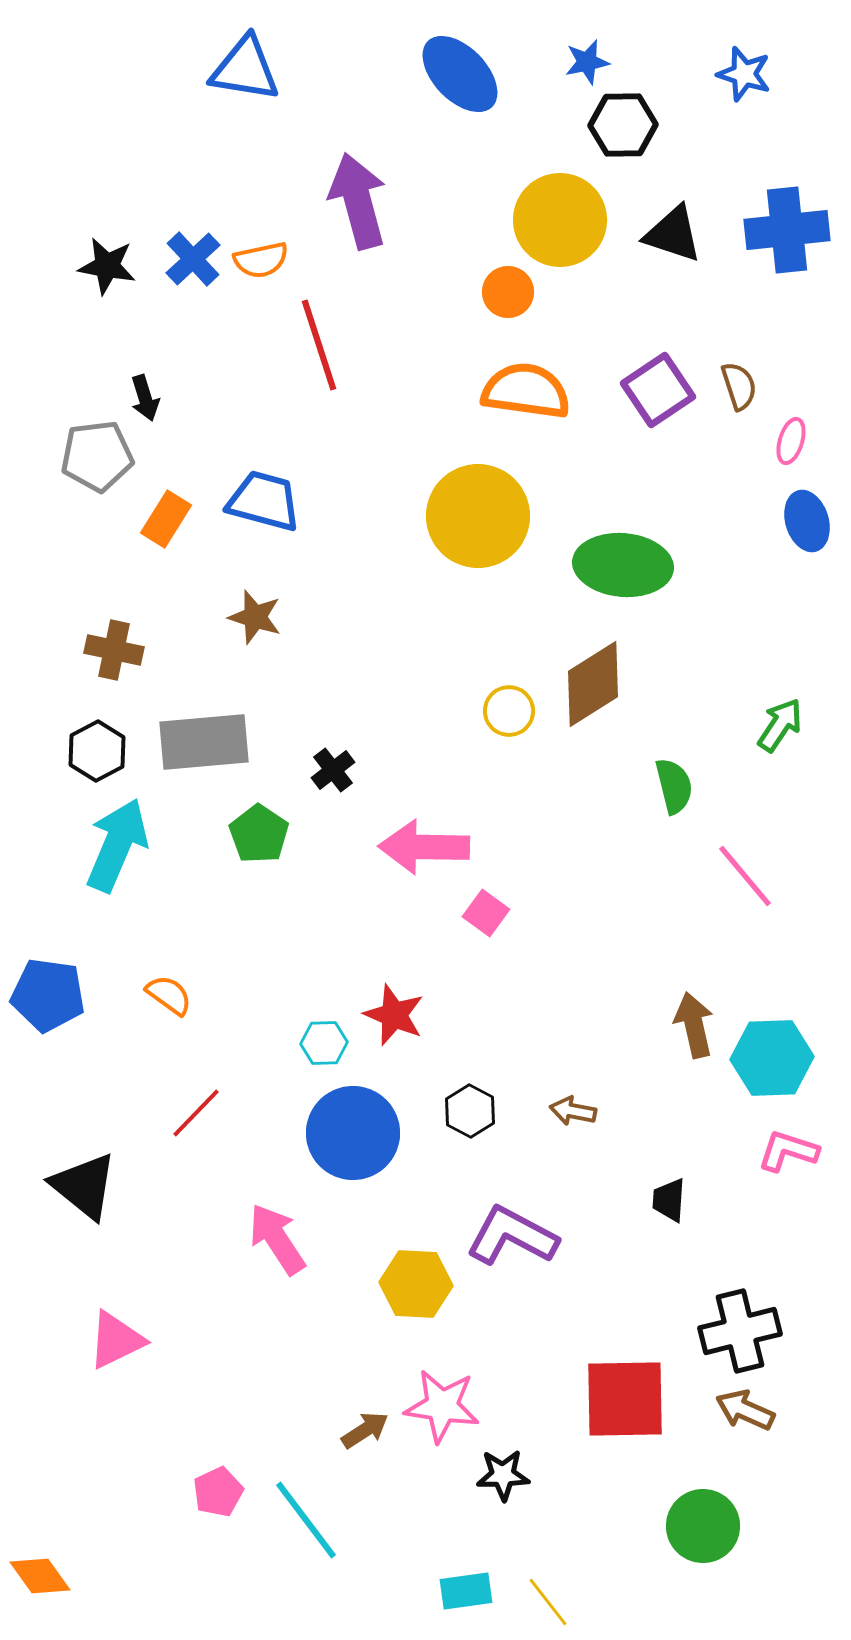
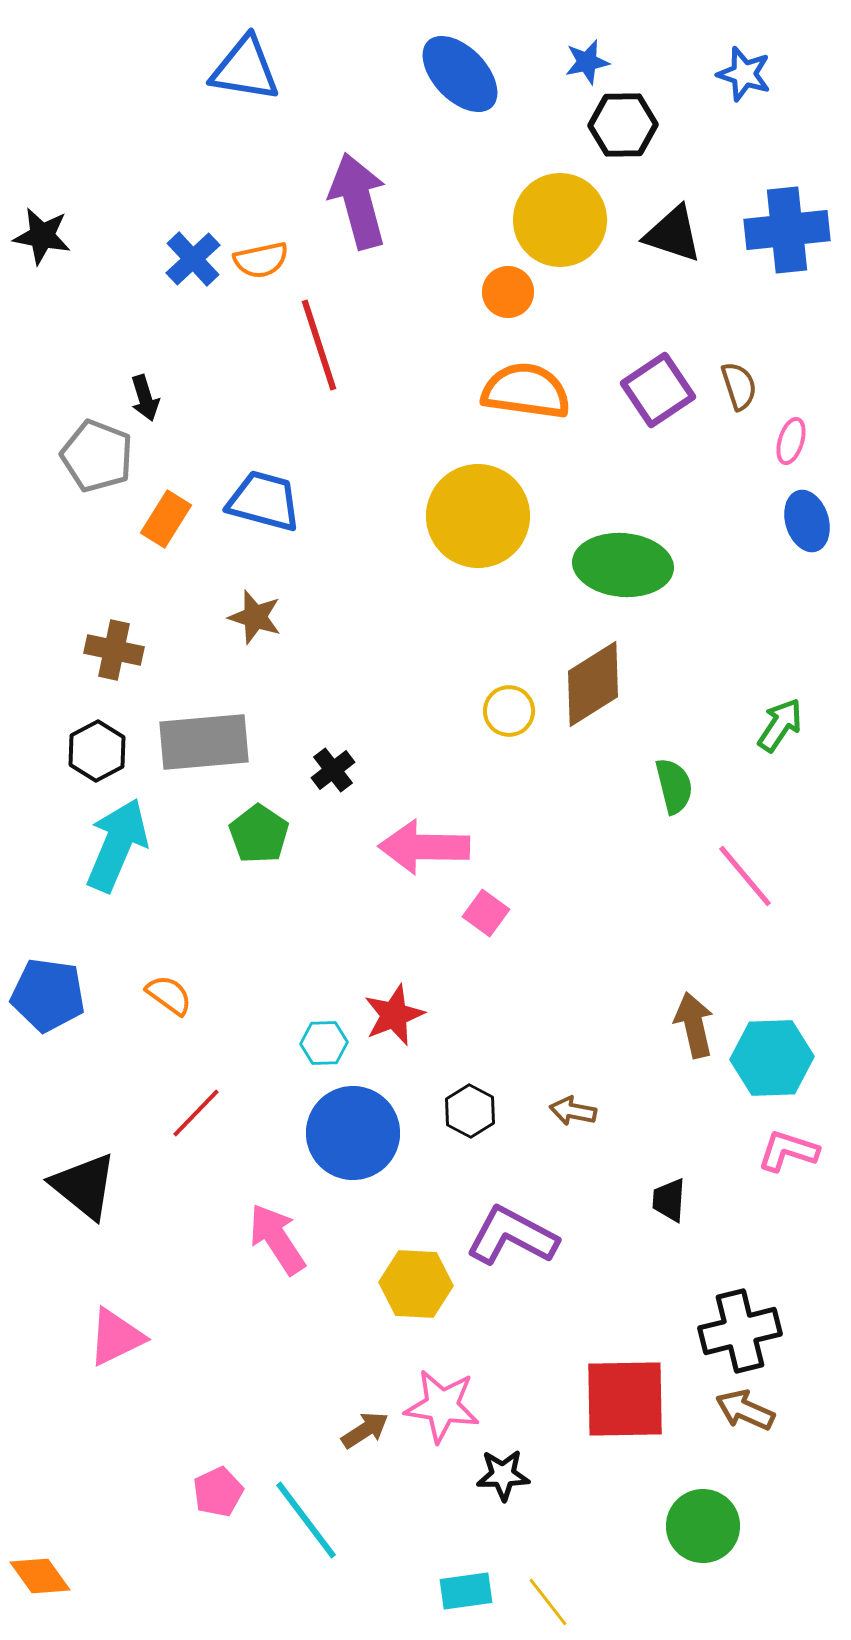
black star at (107, 266): moved 65 px left, 30 px up
gray pentagon at (97, 456): rotated 28 degrees clockwise
red star at (394, 1015): rotated 28 degrees clockwise
pink triangle at (116, 1340): moved 3 px up
